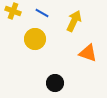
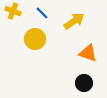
blue line: rotated 16 degrees clockwise
yellow arrow: rotated 30 degrees clockwise
black circle: moved 29 px right
